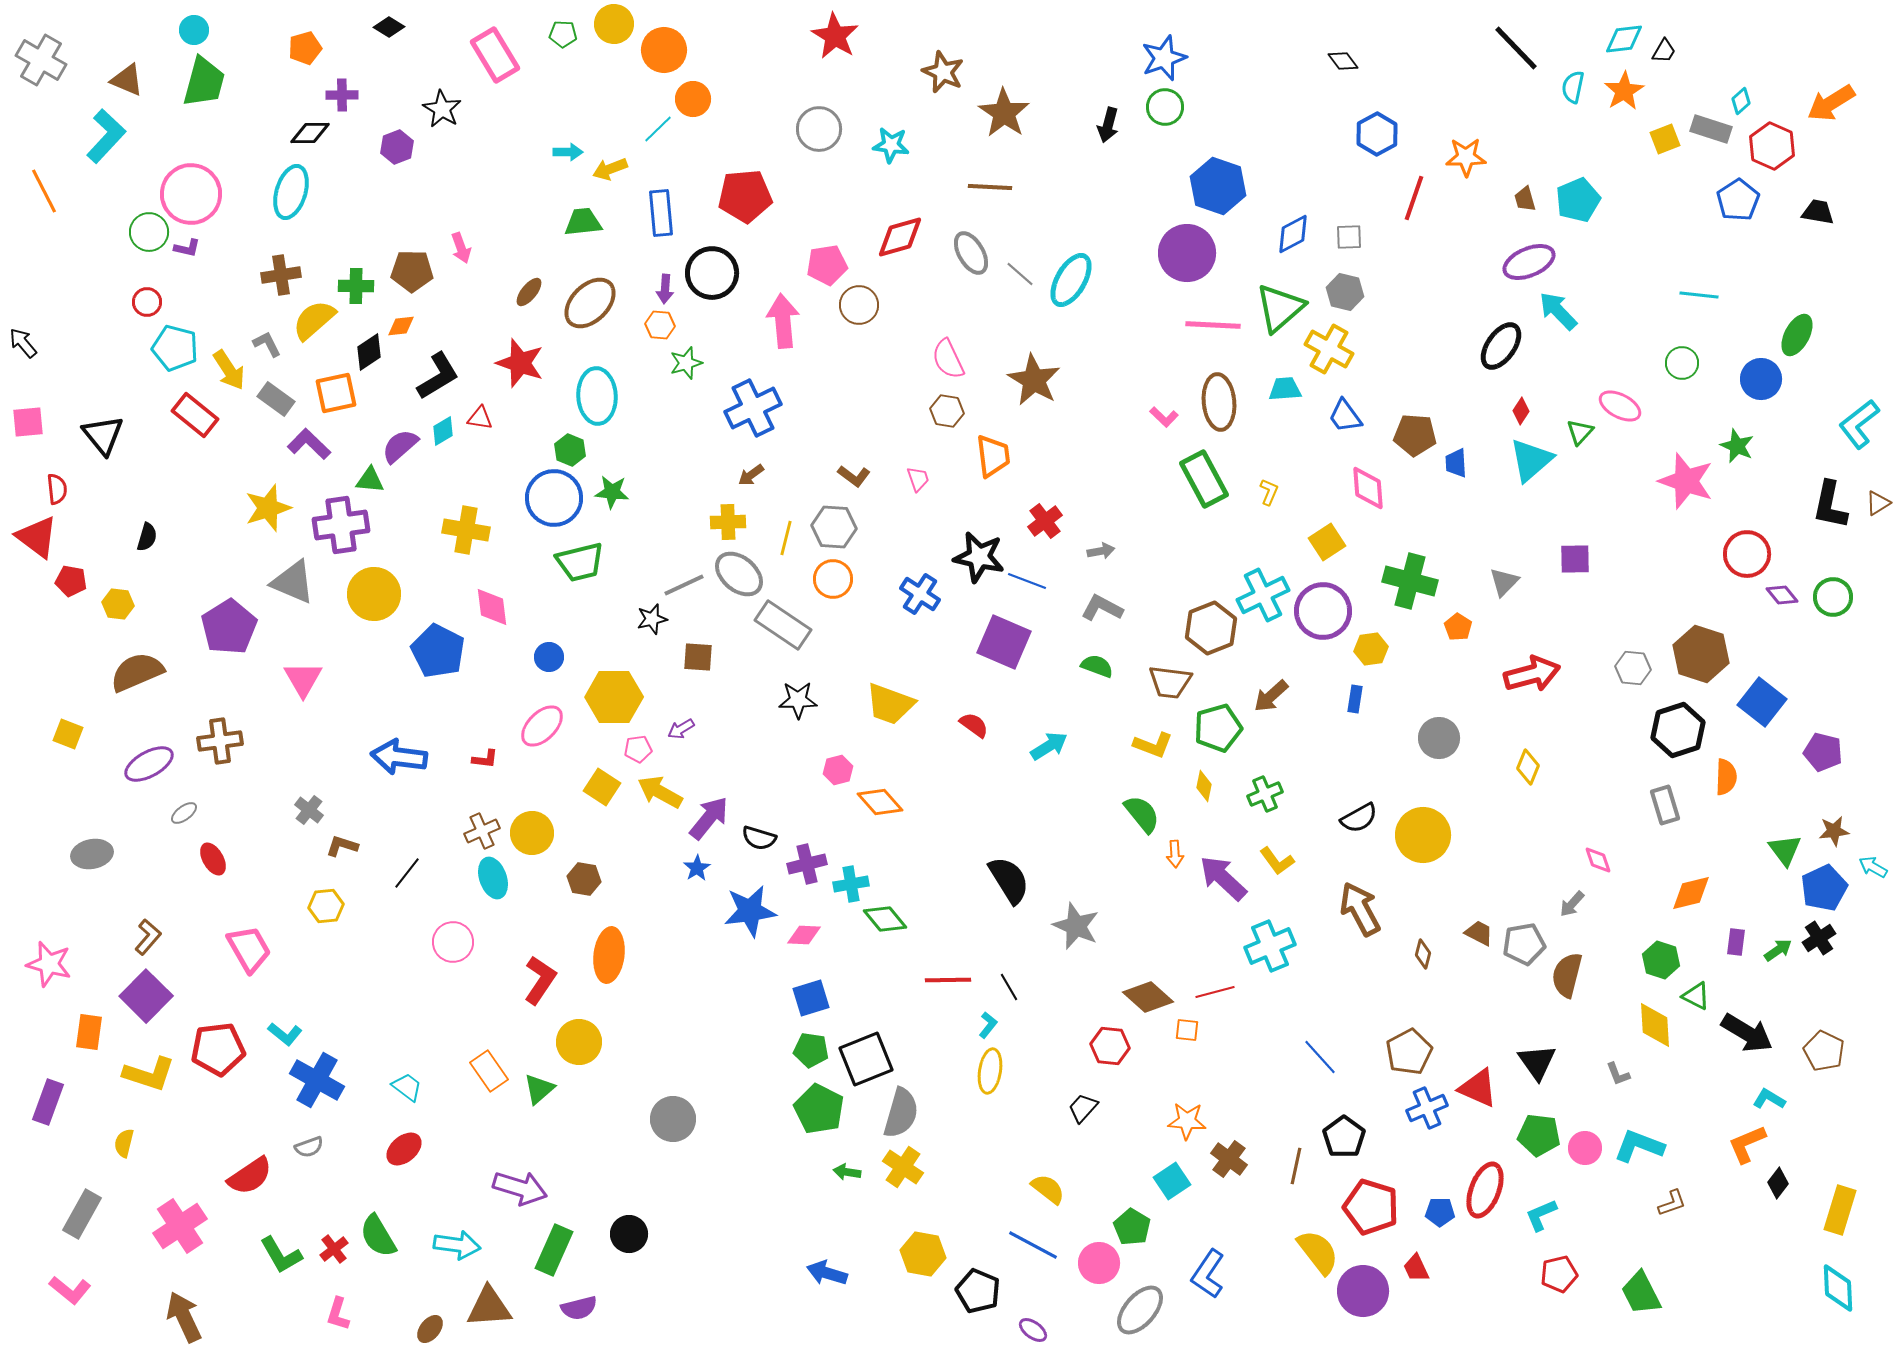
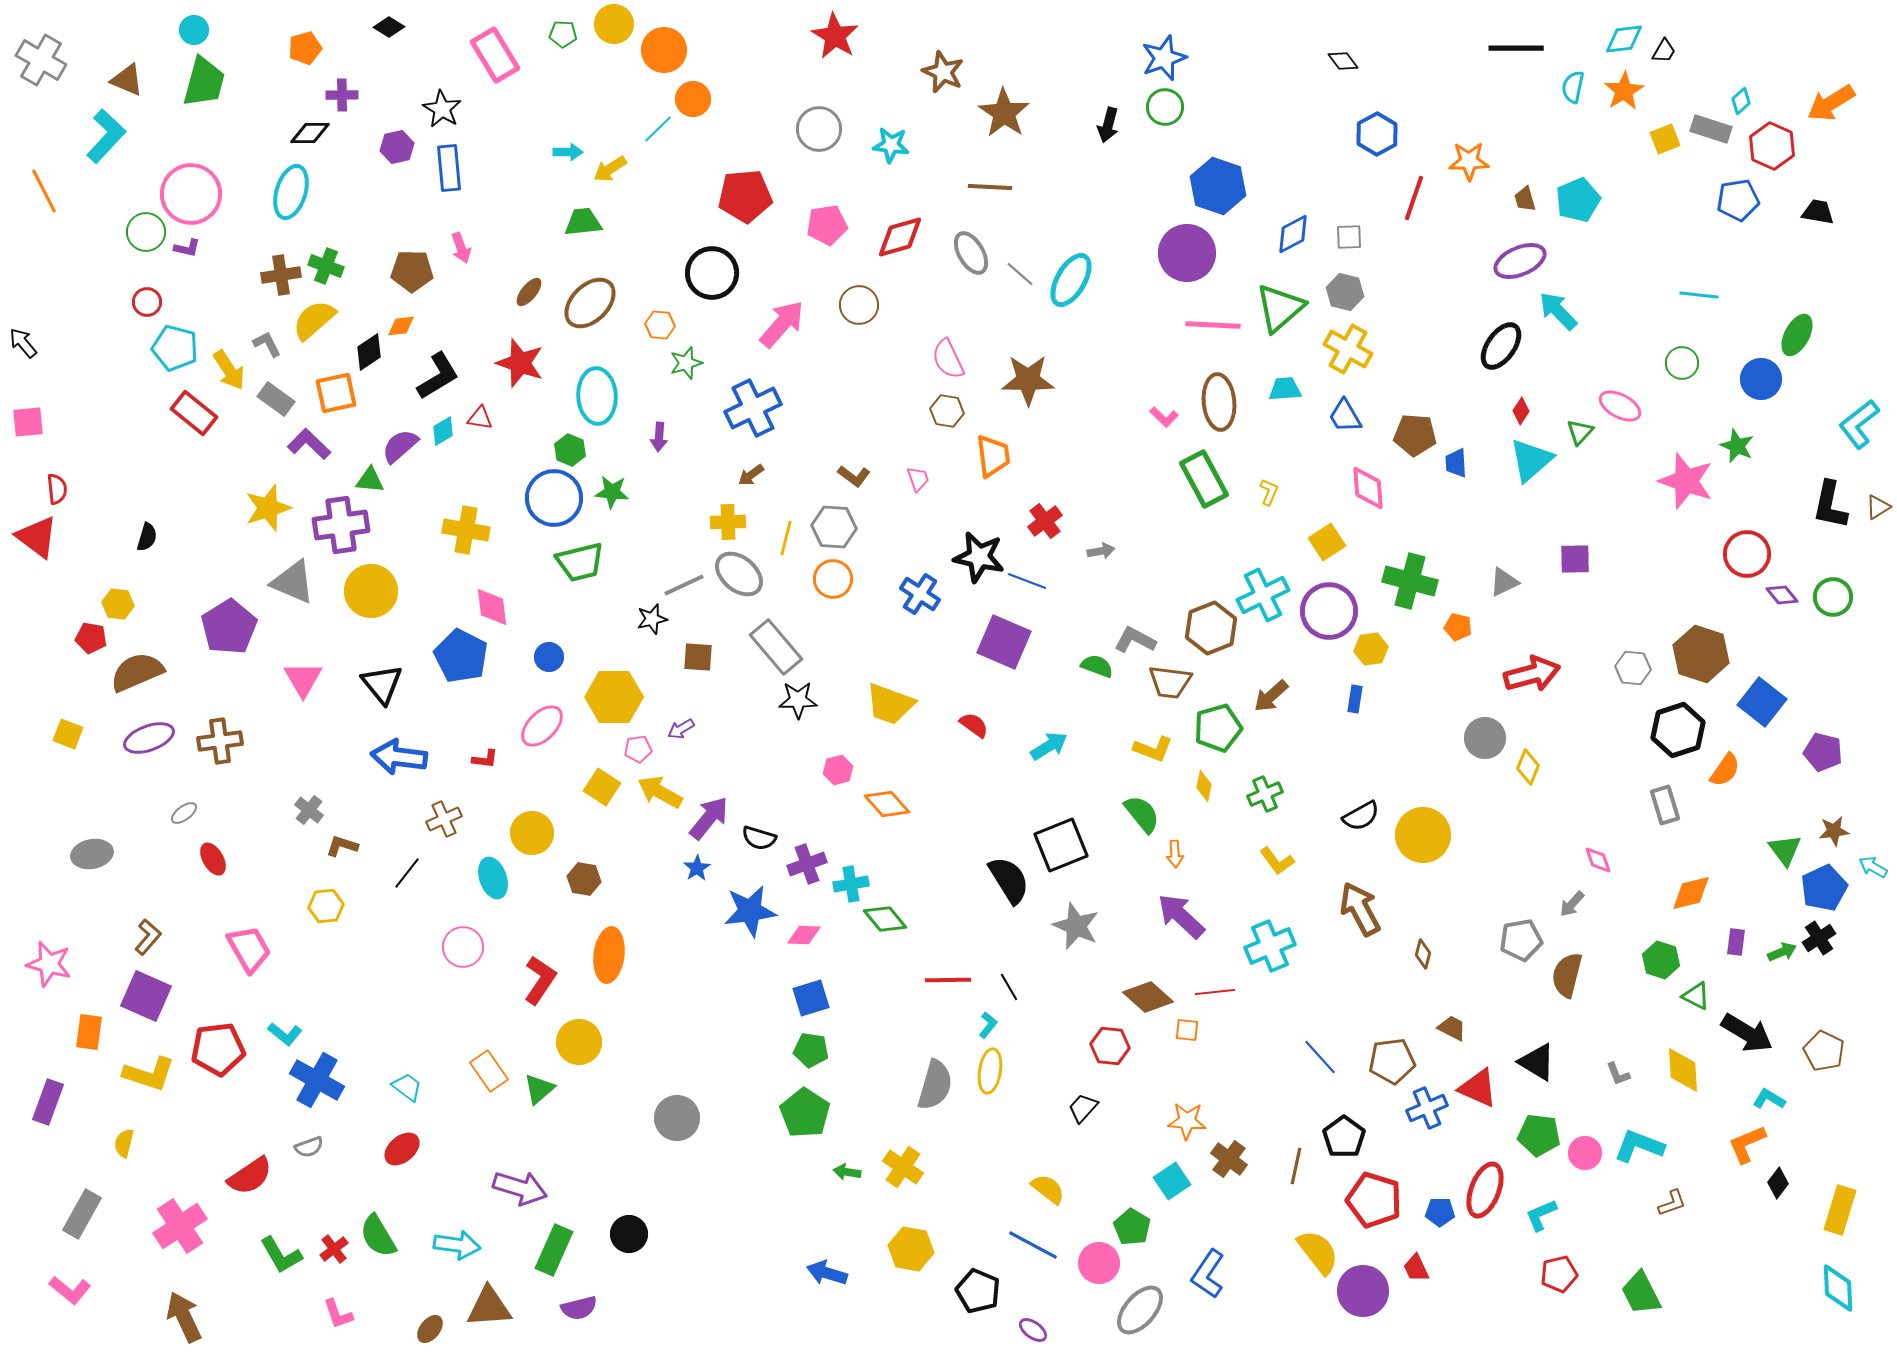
black line at (1516, 48): rotated 46 degrees counterclockwise
purple hexagon at (397, 147): rotated 8 degrees clockwise
orange star at (1466, 157): moved 3 px right, 4 px down
yellow arrow at (610, 169): rotated 12 degrees counterclockwise
blue pentagon at (1738, 200): rotated 24 degrees clockwise
blue rectangle at (661, 213): moved 212 px left, 45 px up
green circle at (149, 232): moved 3 px left
purple ellipse at (1529, 262): moved 9 px left, 1 px up
pink pentagon at (827, 265): moved 40 px up
green cross at (356, 286): moved 30 px left, 20 px up; rotated 20 degrees clockwise
purple arrow at (665, 289): moved 6 px left, 148 px down
pink arrow at (783, 321): moved 1 px left, 3 px down; rotated 46 degrees clockwise
yellow cross at (1329, 349): moved 19 px right
brown star at (1034, 380): moved 6 px left; rotated 30 degrees counterclockwise
red rectangle at (195, 415): moved 1 px left, 2 px up
blue trapezoid at (1345, 416): rotated 6 degrees clockwise
black triangle at (103, 435): moved 279 px right, 249 px down
brown triangle at (1878, 503): moved 4 px down
red pentagon at (71, 581): moved 20 px right, 57 px down
gray triangle at (1504, 582): rotated 20 degrees clockwise
yellow circle at (374, 594): moved 3 px left, 3 px up
gray L-shape at (1102, 608): moved 33 px right, 32 px down
purple circle at (1323, 611): moved 6 px right
gray rectangle at (783, 625): moved 7 px left, 22 px down; rotated 16 degrees clockwise
orange pentagon at (1458, 627): rotated 20 degrees counterclockwise
blue pentagon at (438, 651): moved 23 px right, 5 px down
gray circle at (1439, 738): moved 46 px right
yellow L-shape at (1153, 745): moved 4 px down
purple ellipse at (149, 764): moved 26 px up; rotated 9 degrees clockwise
orange semicircle at (1726, 777): moved 1 px left, 7 px up; rotated 33 degrees clockwise
orange diamond at (880, 802): moved 7 px right, 2 px down
black semicircle at (1359, 818): moved 2 px right, 2 px up
brown cross at (482, 831): moved 38 px left, 12 px up
purple cross at (807, 864): rotated 6 degrees counterclockwise
purple arrow at (1223, 878): moved 42 px left, 38 px down
brown trapezoid at (1479, 933): moved 27 px left, 95 px down
pink circle at (453, 942): moved 10 px right, 5 px down
gray pentagon at (1524, 944): moved 3 px left, 4 px up
green arrow at (1778, 950): moved 4 px right, 2 px down; rotated 12 degrees clockwise
red line at (1215, 992): rotated 9 degrees clockwise
purple square at (146, 996): rotated 21 degrees counterclockwise
yellow diamond at (1655, 1025): moved 28 px right, 45 px down
brown pentagon at (1409, 1052): moved 17 px left, 9 px down; rotated 21 degrees clockwise
black square at (866, 1059): moved 195 px right, 214 px up
black triangle at (1537, 1062): rotated 24 degrees counterclockwise
green pentagon at (819, 1109): moved 14 px left, 4 px down; rotated 6 degrees clockwise
gray semicircle at (901, 1113): moved 34 px right, 28 px up
gray circle at (673, 1119): moved 4 px right, 1 px up
pink circle at (1585, 1148): moved 5 px down
red ellipse at (404, 1149): moved 2 px left
red pentagon at (1371, 1207): moved 3 px right, 7 px up
yellow hexagon at (923, 1254): moved 12 px left, 5 px up
pink L-shape at (338, 1314): rotated 36 degrees counterclockwise
